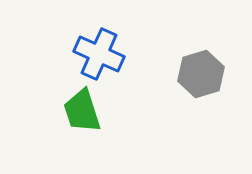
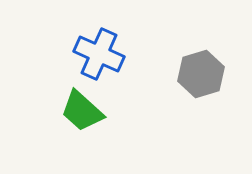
green trapezoid: rotated 30 degrees counterclockwise
